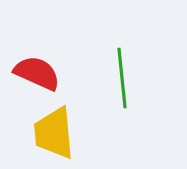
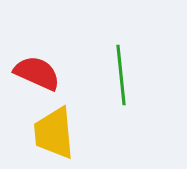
green line: moved 1 px left, 3 px up
